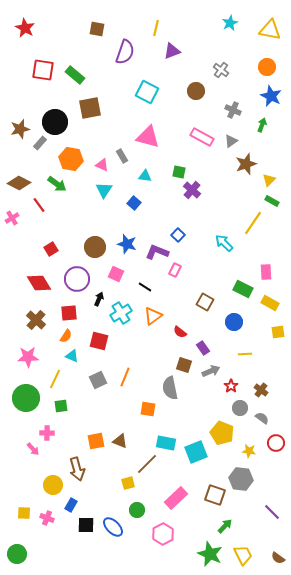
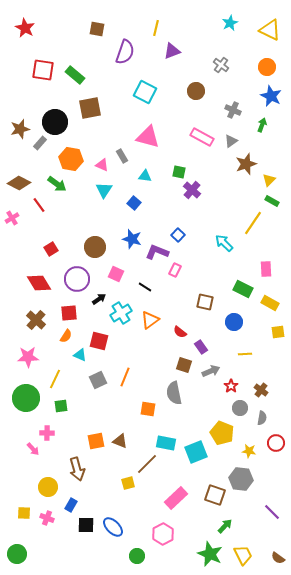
yellow triangle at (270, 30): rotated 15 degrees clockwise
gray cross at (221, 70): moved 5 px up
cyan square at (147, 92): moved 2 px left
blue star at (127, 244): moved 5 px right, 5 px up
pink rectangle at (266, 272): moved 3 px up
black arrow at (99, 299): rotated 32 degrees clockwise
brown square at (205, 302): rotated 18 degrees counterclockwise
orange triangle at (153, 316): moved 3 px left, 4 px down
purple rectangle at (203, 348): moved 2 px left, 1 px up
cyan triangle at (72, 356): moved 8 px right, 1 px up
gray semicircle at (170, 388): moved 4 px right, 5 px down
gray semicircle at (262, 418): rotated 64 degrees clockwise
yellow circle at (53, 485): moved 5 px left, 2 px down
green circle at (137, 510): moved 46 px down
